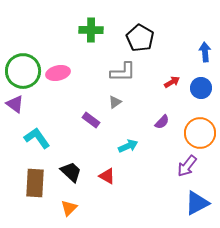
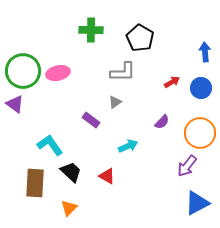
cyan L-shape: moved 13 px right, 7 px down
